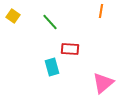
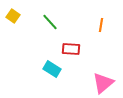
orange line: moved 14 px down
red rectangle: moved 1 px right
cyan rectangle: moved 2 px down; rotated 42 degrees counterclockwise
